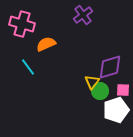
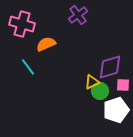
purple cross: moved 5 px left
yellow triangle: rotated 28 degrees clockwise
pink square: moved 5 px up
